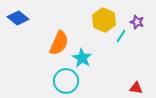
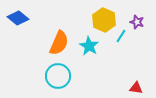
cyan star: moved 7 px right, 12 px up
cyan circle: moved 8 px left, 5 px up
